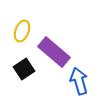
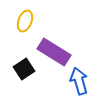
yellow ellipse: moved 3 px right, 10 px up
purple rectangle: rotated 8 degrees counterclockwise
